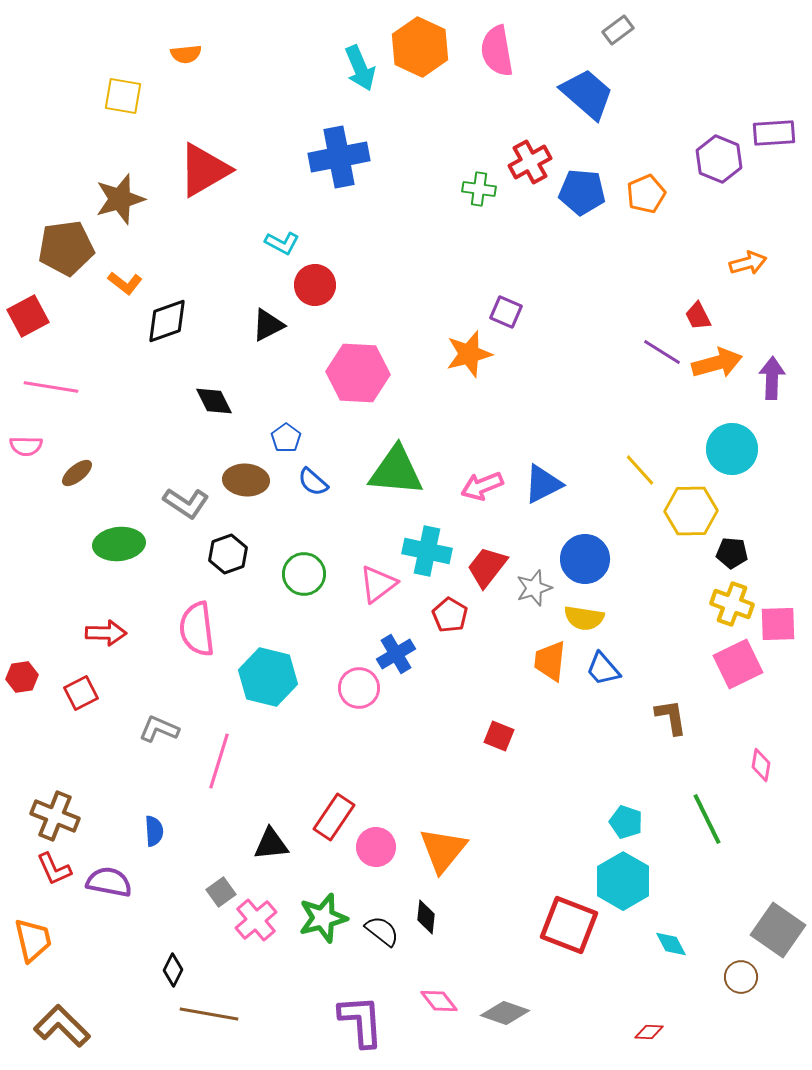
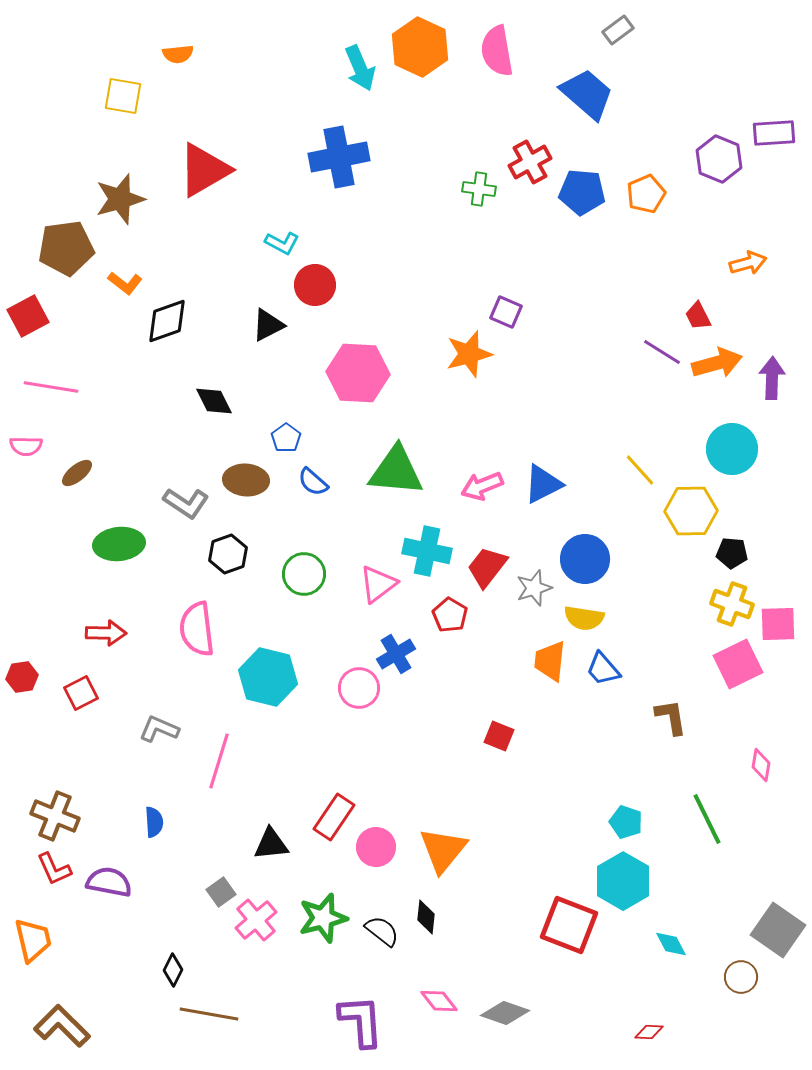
orange semicircle at (186, 54): moved 8 px left
blue semicircle at (154, 831): moved 9 px up
